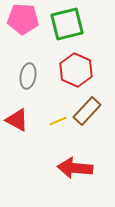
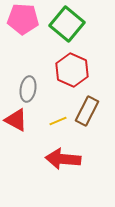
green square: rotated 36 degrees counterclockwise
red hexagon: moved 4 px left
gray ellipse: moved 13 px down
brown rectangle: rotated 16 degrees counterclockwise
red triangle: moved 1 px left
red arrow: moved 12 px left, 9 px up
